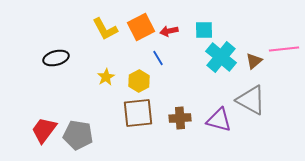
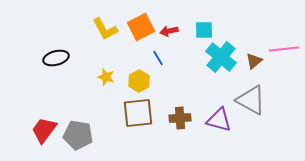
yellow star: rotated 24 degrees counterclockwise
